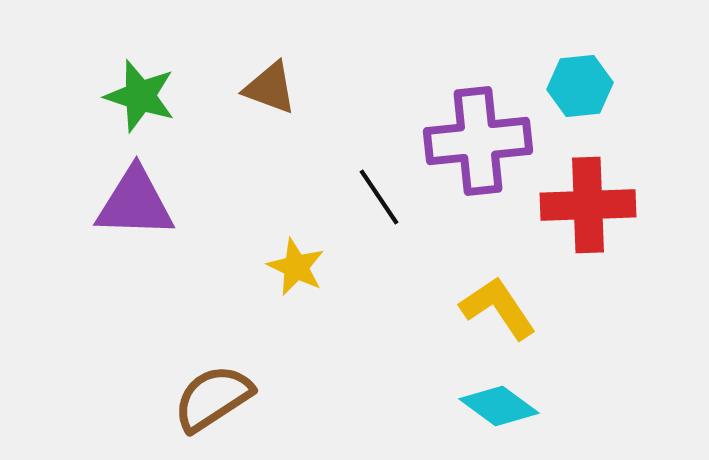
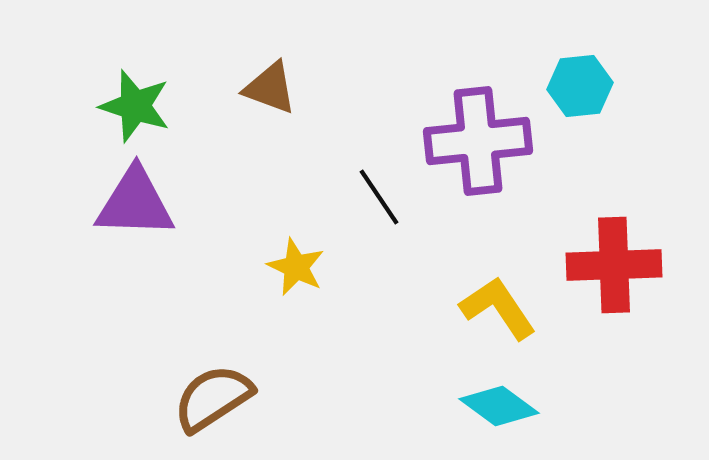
green star: moved 5 px left, 10 px down
red cross: moved 26 px right, 60 px down
